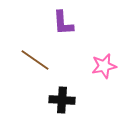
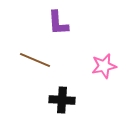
purple L-shape: moved 5 px left
brown line: rotated 12 degrees counterclockwise
